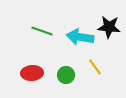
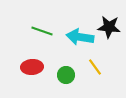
red ellipse: moved 6 px up
